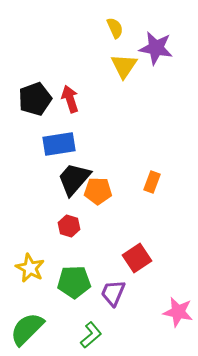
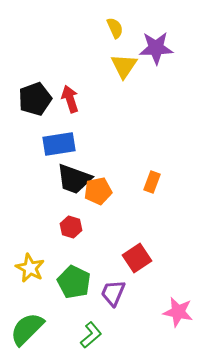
purple star: rotated 12 degrees counterclockwise
black trapezoid: rotated 111 degrees counterclockwise
orange pentagon: rotated 12 degrees counterclockwise
red hexagon: moved 2 px right, 1 px down
green pentagon: rotated 28 degrees clockwise
